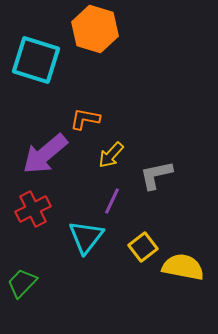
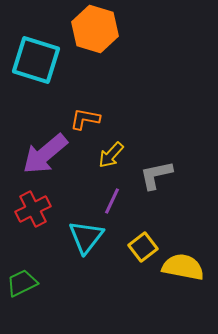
green trapezoid: rotated 20 degrees clockwise
